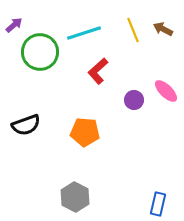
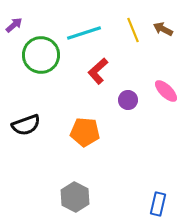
green circle: moved 1 px right, 3 px down
purple circle: moved 6 px left
